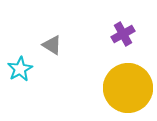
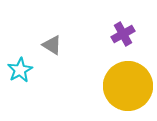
cyan star: moved 1 px down
yellow circle: moved 2 px up
